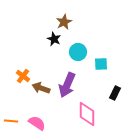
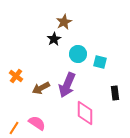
black star: rotated 16 degrees clockwise
cyan circle: moved 2 px down
cyan square: moved 1 px left, 2 px up; rotated 16 degrees clockwise
orange cross: moved 7 px left
brown arrow: rotated 48 degrees counterclockwise
black rectangle: rotated 32 degrees counterclockwise
pink diamond: moved 2 px left, 1 px up
orange line: moved 3 px right, 7 px down; rotated 64 degrees counterclockwise
